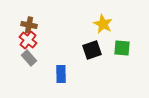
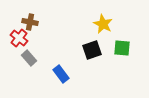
brown cross: moved 1 px right, 3 px up
red cross: moved 9 px left, 2 px up
blue rectangle: rotated 36 degrees counterclockwise
